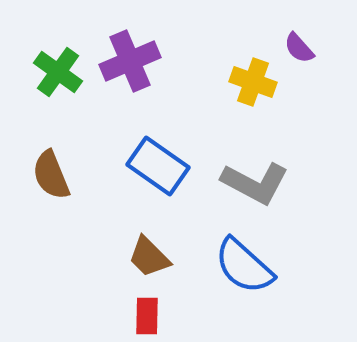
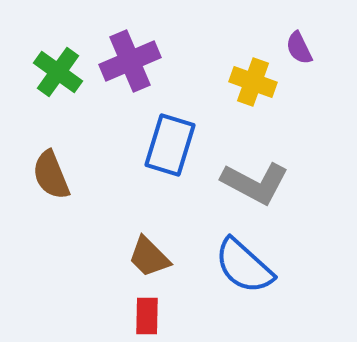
purple semicircle: rotated 16 degrees clockwise
blue rectangle: moved 12 px right, 21 px up; rotated 72 degrees clockwise
